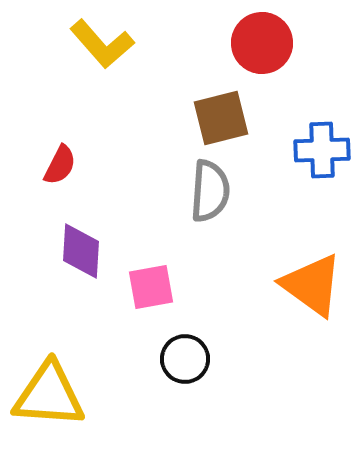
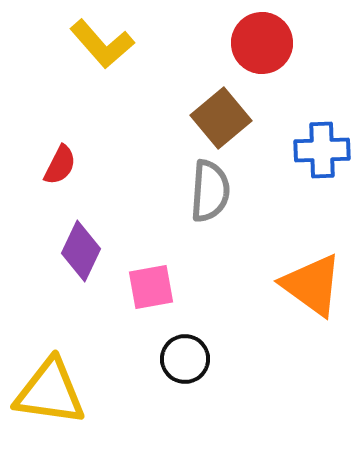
brown square: rotated 26 degrees counterclockwise
purple diamond: rotated 22 degrees clockwise
yellow triangle: moved 1 px right, 3 px up; rotated 4 degrees clockwise
